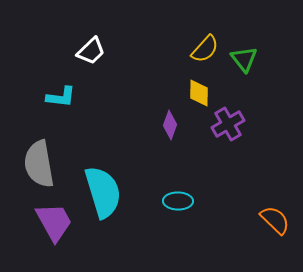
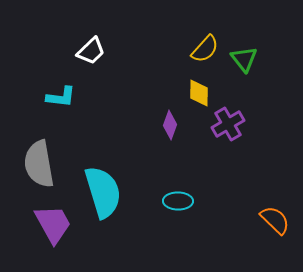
purple trapezoid: moved 1 px left, 2 px down
